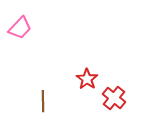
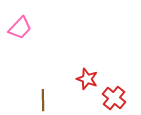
red star: rotated 15 degrees counterclockwise
brown line: moved 1 px up
